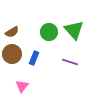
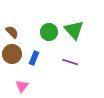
brown semicircle: rotated 104 degrees counterclockwise
